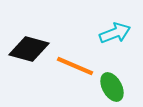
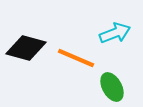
black diamond: moved 3 px left, 1 px up
orange line: moved 1 px right, 8 px up
